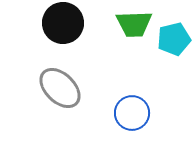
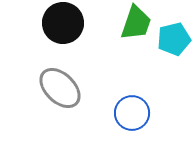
green trapezoid: moved 2 px right, 1 px up; rotated 69 degrees counterclockwise
